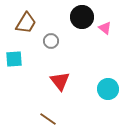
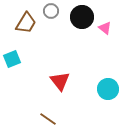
gray circle: moved 30 px up
cyan square: moved 2 px left; rotated 18 degrees counterclockwise
